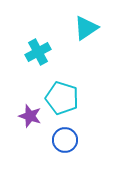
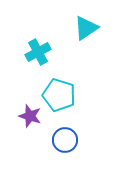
cyan pentagon: moved 3 px left, 3 px up
